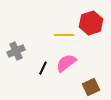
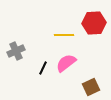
red hexagon: moved 3 px right; rotated 15 degrees clockwise
